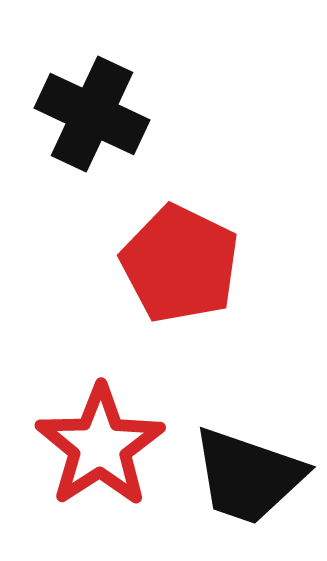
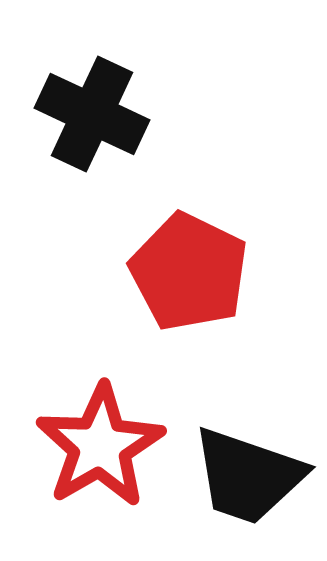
red pentagon: moved 9 px right, 8 px down
red star: rotated 3 degrees clockwise
